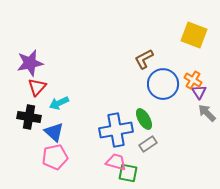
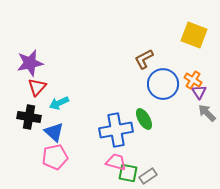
gray rectangle: moved 32 px down
